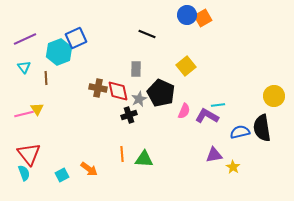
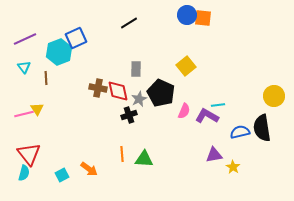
orange square: rotated 36 degrees clockwise
black line: moved 18 px left, 11 px up; rotated 54 degrees counterclockwise
cyan semicircle: rotated 35 degrees clockwise
